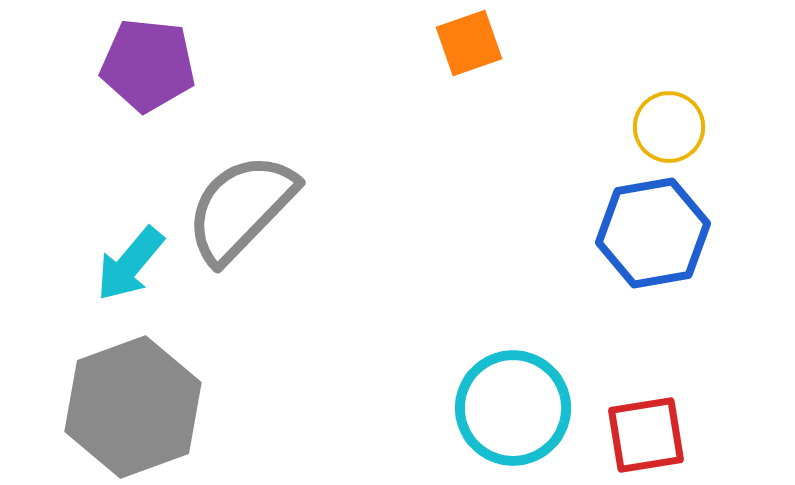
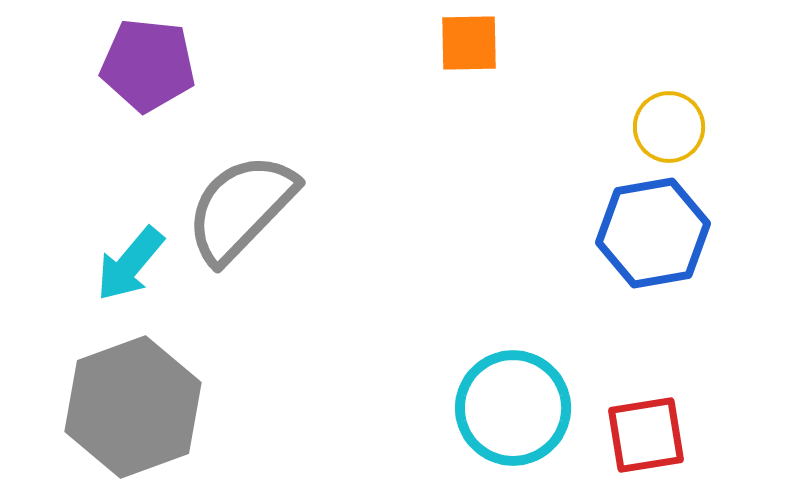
orange square: rotated 18 degrees clockwise
